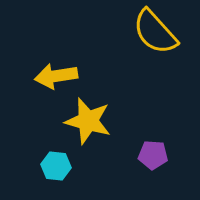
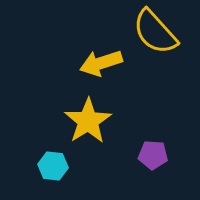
yellow arrow: moved 45 px right, 13 px up; rotated 9 degrees counterclockwise
yellow star: rotated 24 degrees clockwise
cyan hexagon: moved 3 px left
